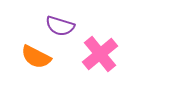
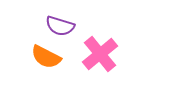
orange semicircle: moved 10 px right
